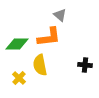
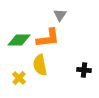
gray triangle: rotated 24 degrees clockwise
orange L-shape: moved 1 px left, 1 px down
green diamond: moved 2 px right, 4 px up
black cross: moved 1 px left, 5 px down
